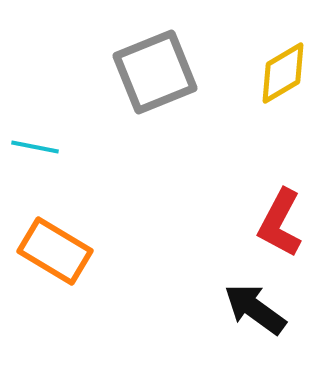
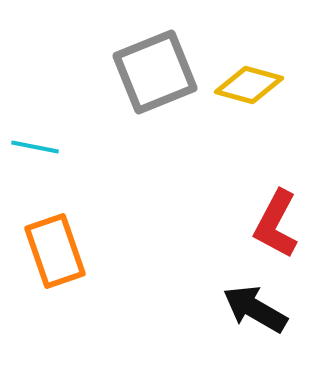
yellow diamond: moved 34 px left, 12 px down; rotated 46 degrees clockwise
red L-shape: moved 4 px left, 1 px down
orange rectangle: rotated 40 degrees clockwise
black arrow: rotated 6 degrees counterclockwise
